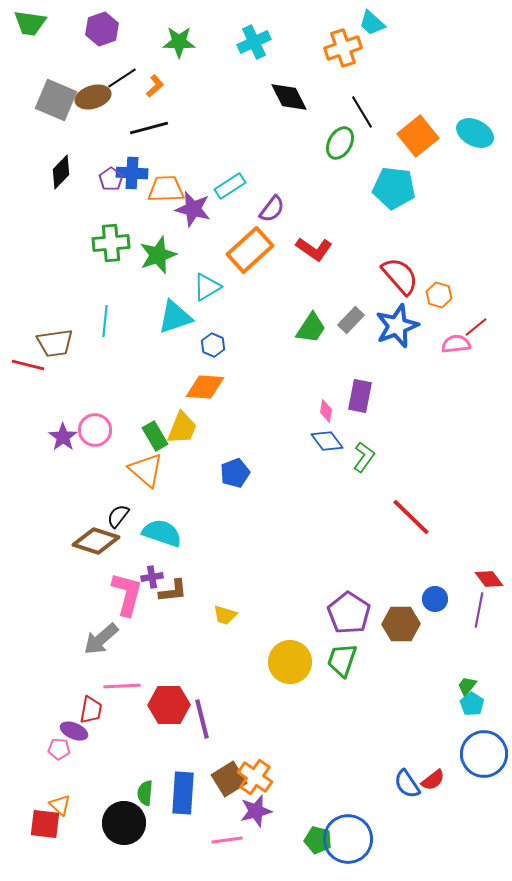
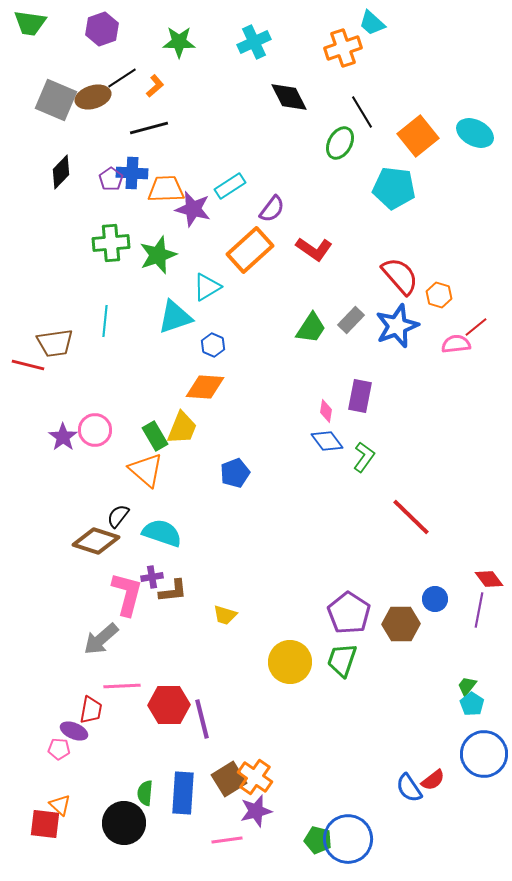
blue semicircle at (407, 784): moved 2 px right, 4 px down
